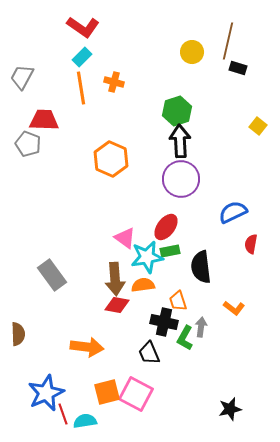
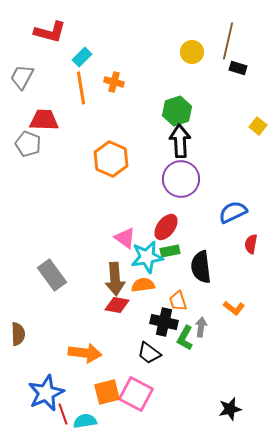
red L-shape: moved 33 px left, 5 px down; rotated 20 degrees counterclockwise
orange arrow: moved 2 px left, 6 px down
black trapezoid: rotated 30 degrees counterclockwise
